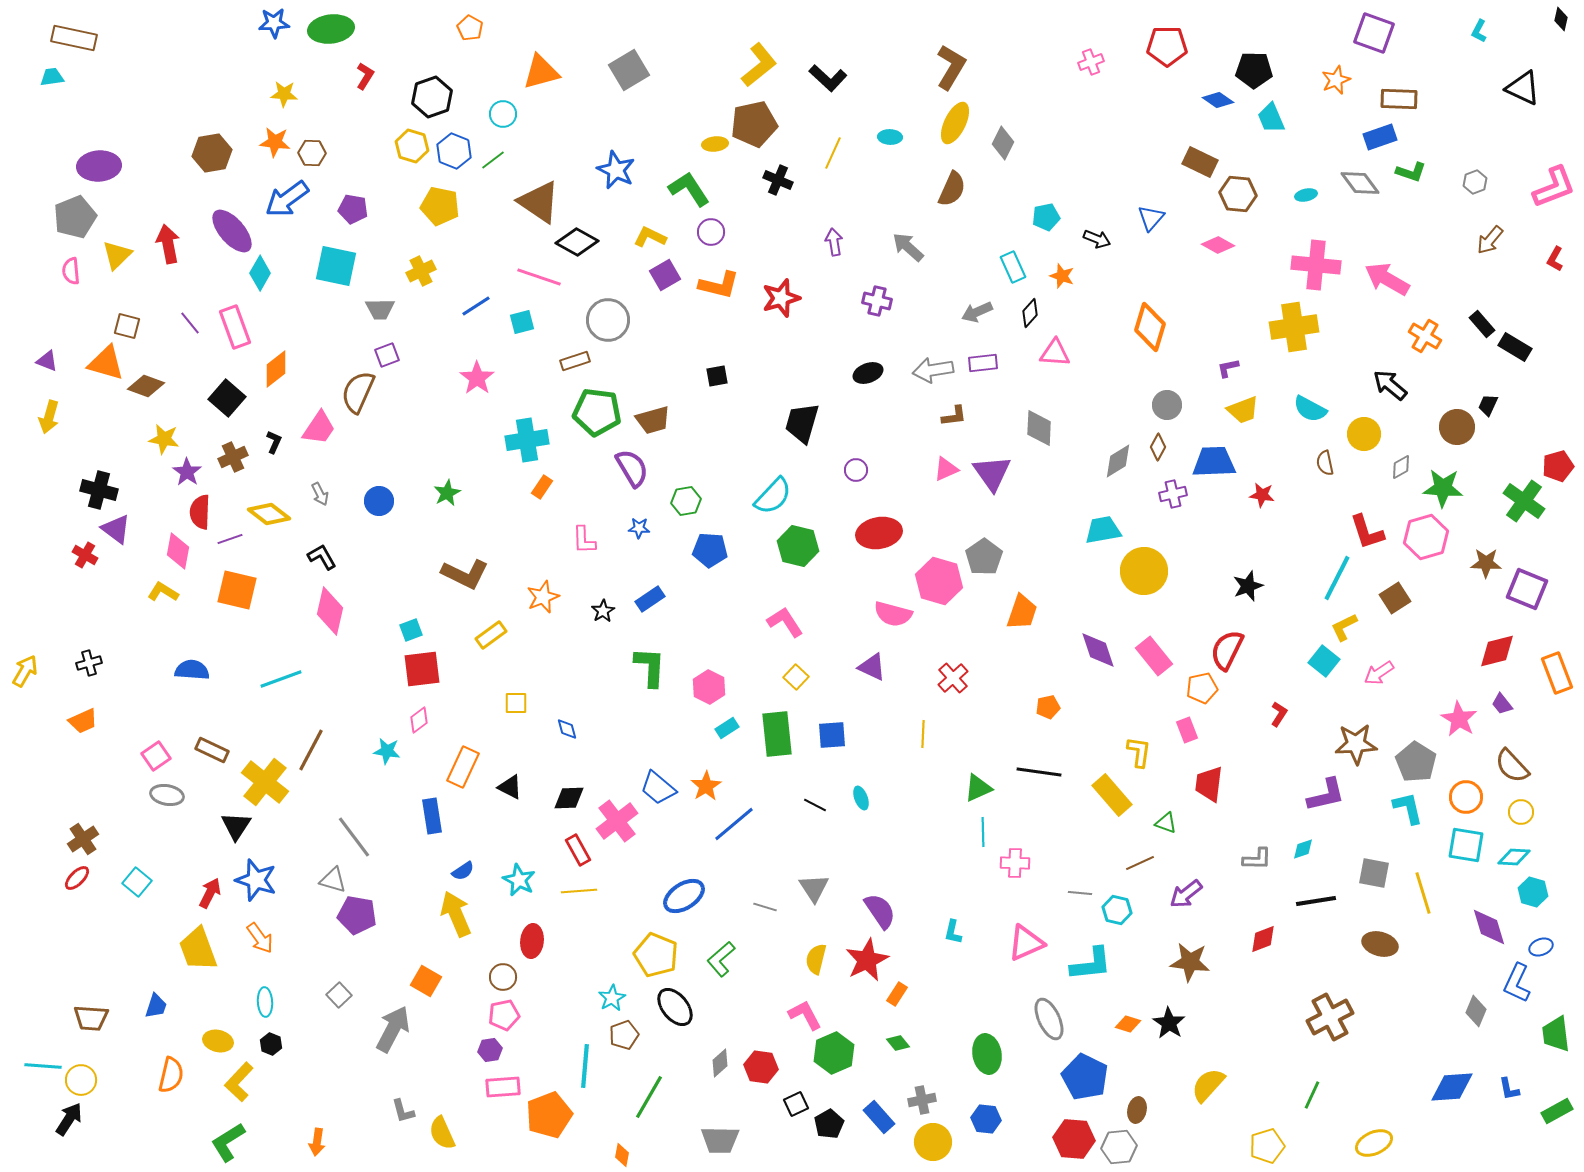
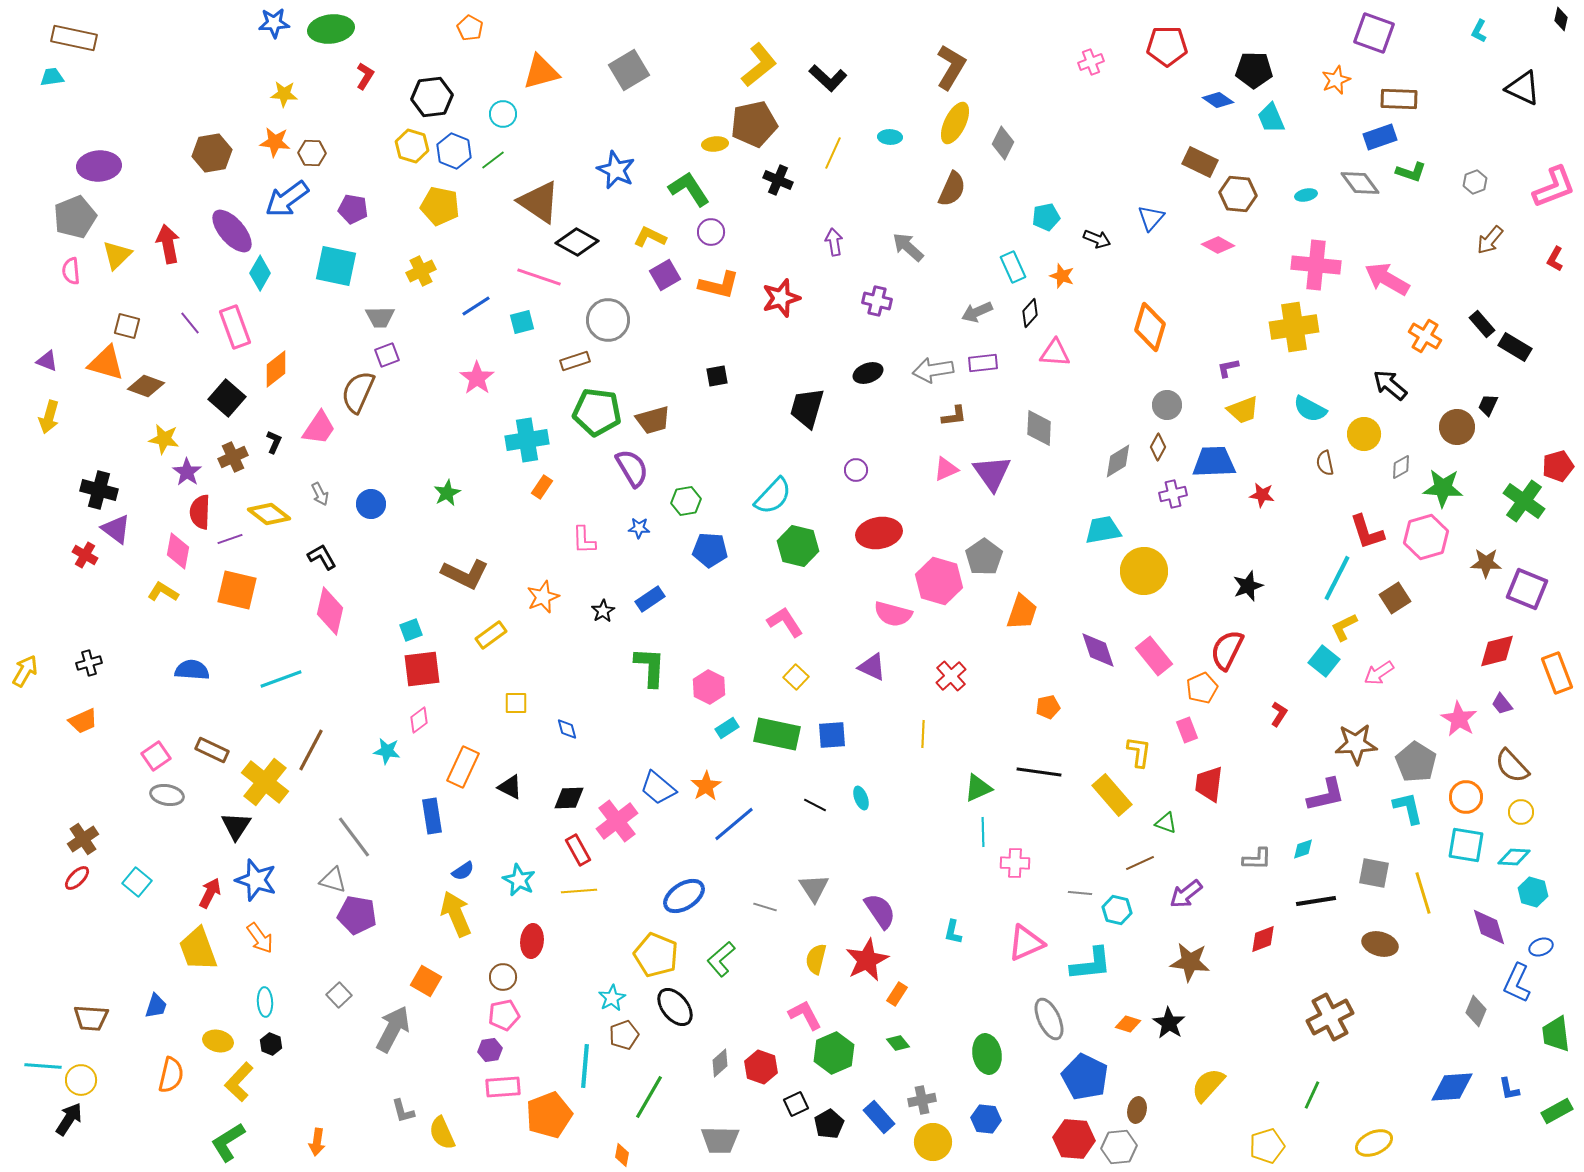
black hexagon at (432, 97): rotated 12 degrees clockwise
gray trapezoid at (380, 309): moved 8 px down
black trapezoid at (802, 423): moved 5 px right, 15 px up
blue circle at (379, 501): moved 8 px left, 3 px down
red cross at (953, 678): moved 2 px left, 2 px up
orange pentagon at (1202, 688): rotated 12 degrees counterclockwise
green rectangle at (777, 734): rotated 72 degrees counterclockwise
red hexagon at (761, 1067): rotated 12 degrees clockwise
